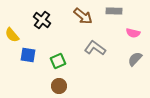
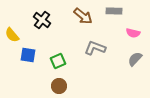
gray L-shape: rotated 15 degrees counterclockwise
